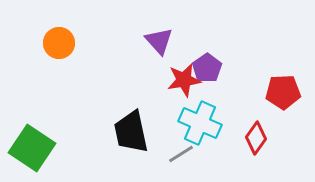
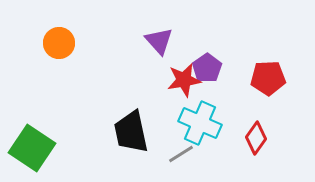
red pentagon: moved 15 px left, 14 px up
